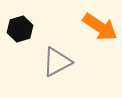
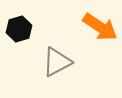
black hexagon: moved 1 px left
